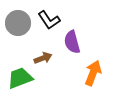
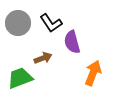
black L-shape: moved 2 px right, 3 px down
